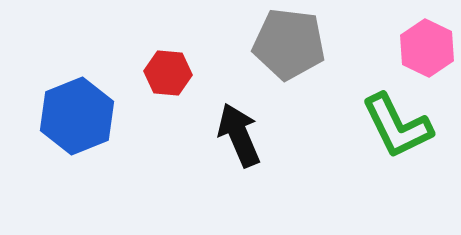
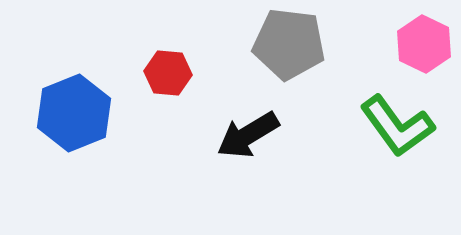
pink hexagon: moved 3 px left, 4 px up
blue hexagon: moved 3 px left, 3 px up
green L-shape: rotated 10 degrees counterclockwise
black arrow: moved 9 px right; rotated 98 degrees counterclockwise
